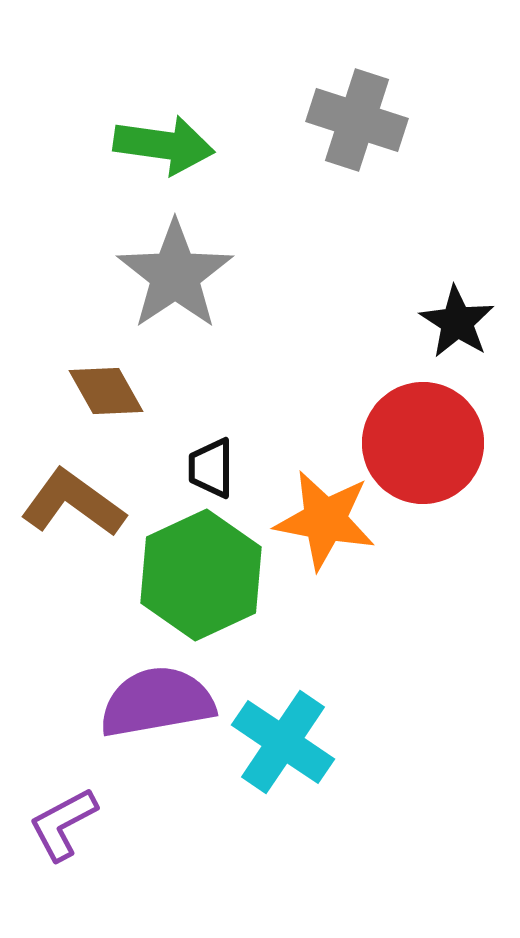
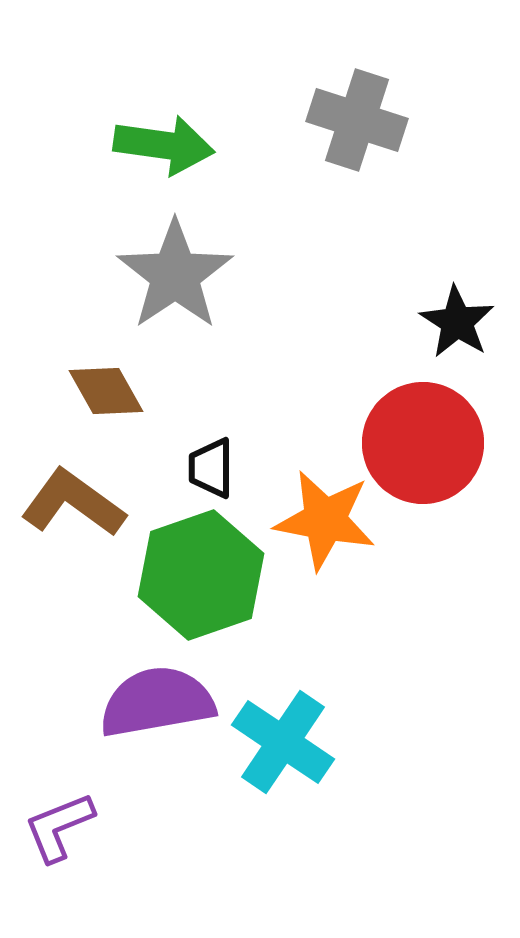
green hexagon: rotated 6 degrees clockwise
purple L-shape: moved 4 px left, 3 px down; rotated 6 degrees clockwise
